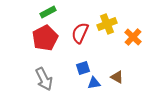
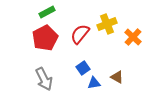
green rectangle: moved 1 px left
red semicircle: moved 1 px down; rotated 15 degrees clockwise
blue square: rotated 16 degrees counterclockwise
